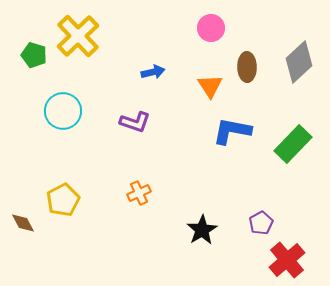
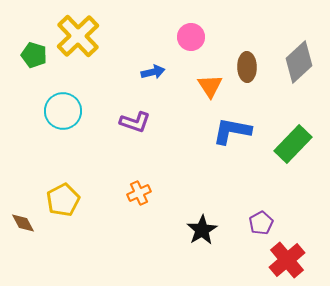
pink circle: moved 20 px left, 9 px down
